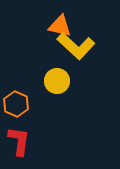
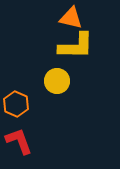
orange triangle: moved 11 px right, 8 px up
yellow L-shape: rotated 42 degrees counterclockwise
red L-shape: rotated 28 degrees counterclockwise
